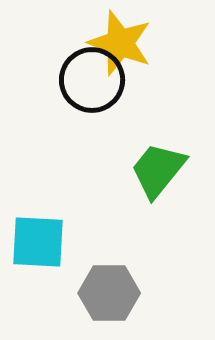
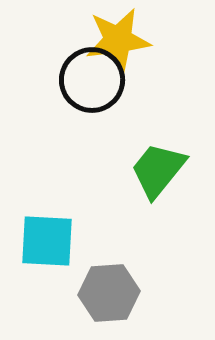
yellow star: moved 2 px left, 3 px up; rotated 28 degrees counterclockwise
cyan square: moved 9 px right, 1 px up
gray hexagon: rotated 4 degrees counterclockwise
